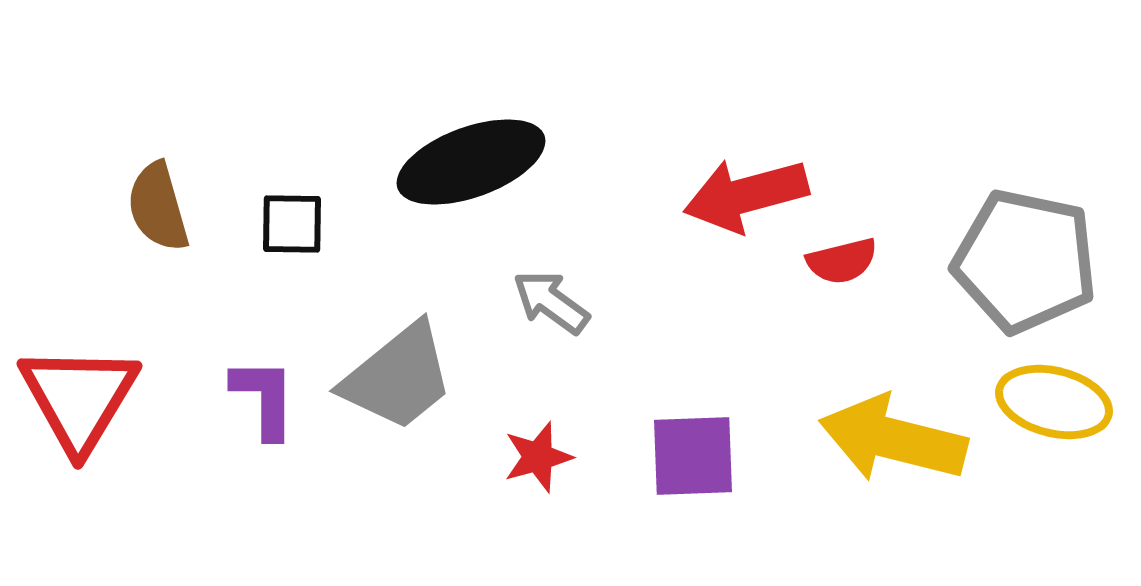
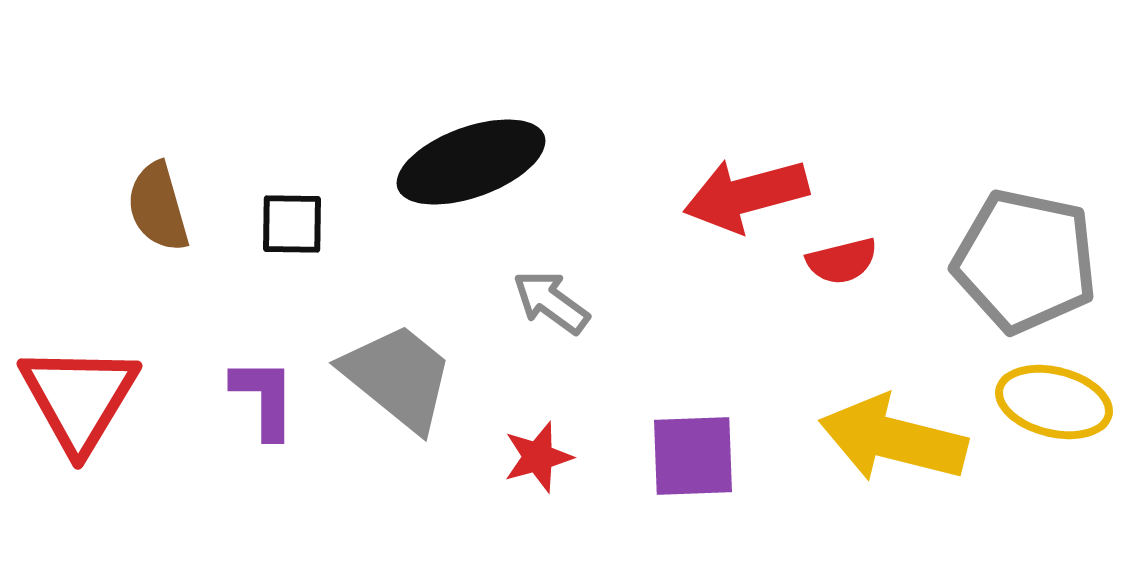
gray trapezoid: rotated 102 degrees counterclockwise
